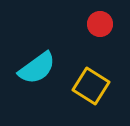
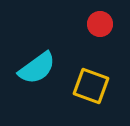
yellow square: rotated 12 degrees counterclockwise
